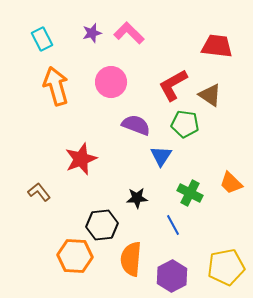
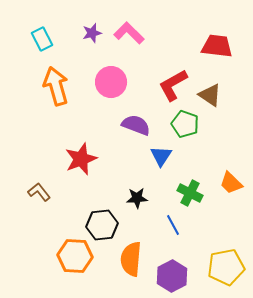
green pentagon: rotated 12 degrees clockwise
